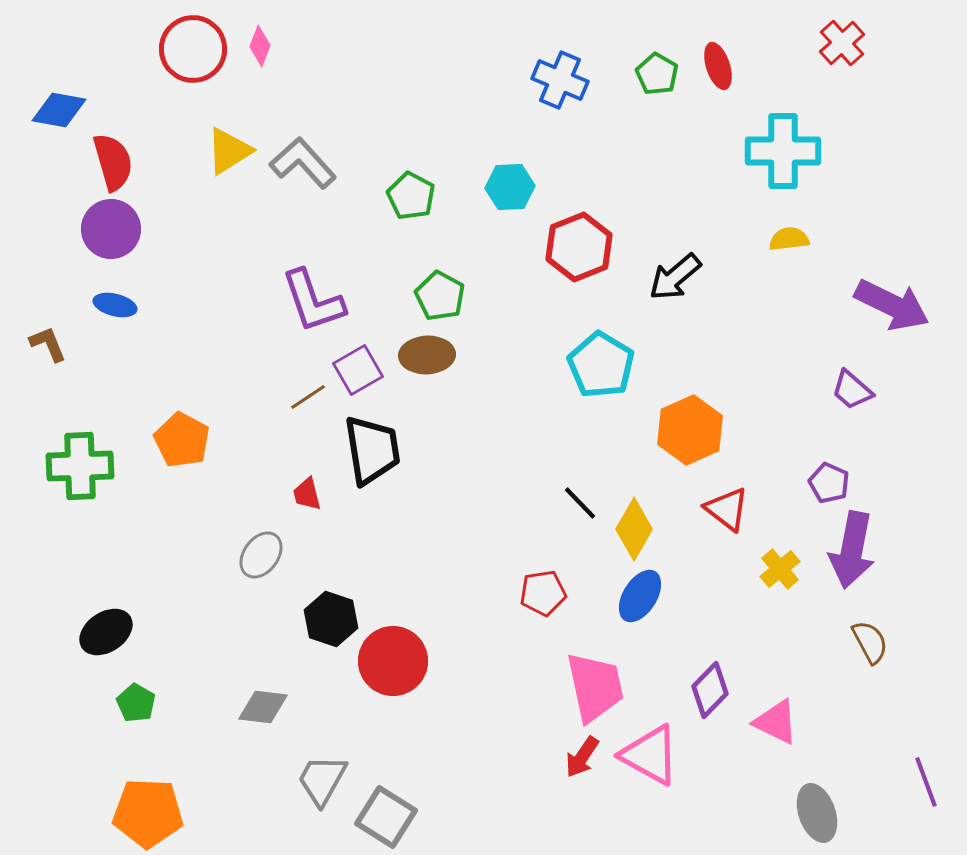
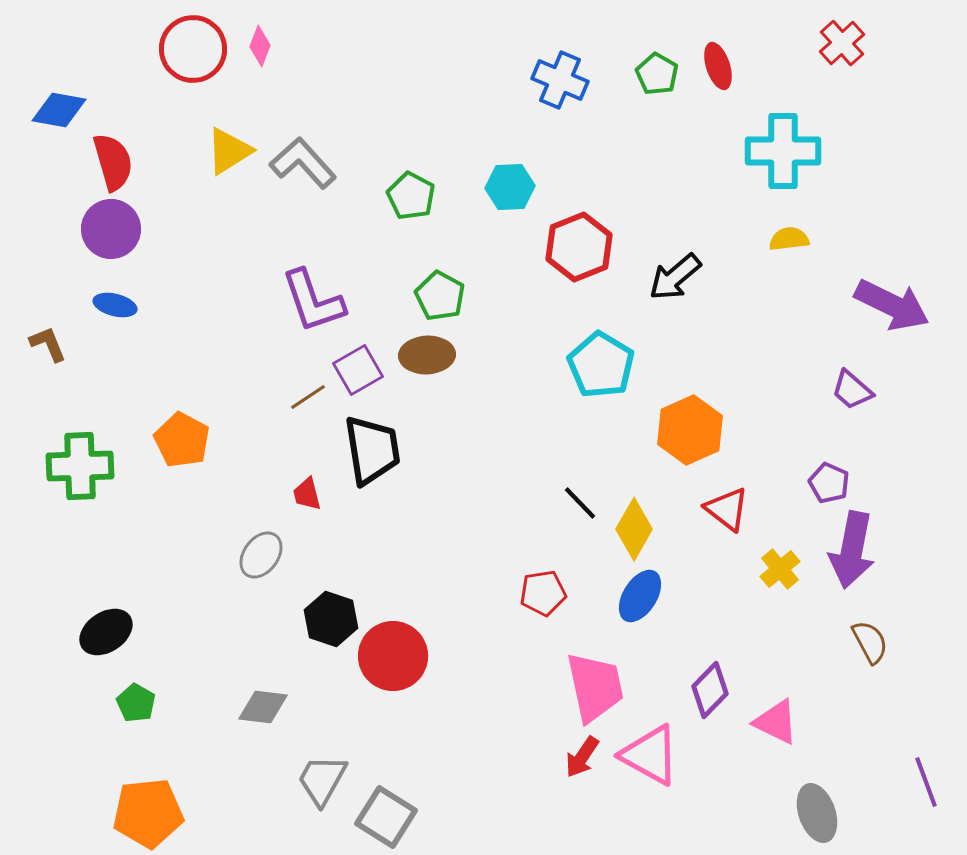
red circle at (393, 661): moved 5 px up
orange pentagon at (148, 813): rotated 8 degrees counterclockwise
